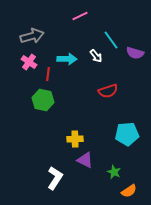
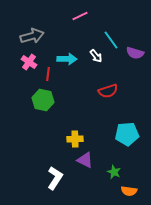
orange semicircle: rotated 42 degrees clockwise
